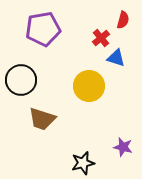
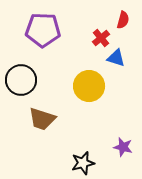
purple pentagon: moved 1 px down; rotated 12 degrees clockwise
